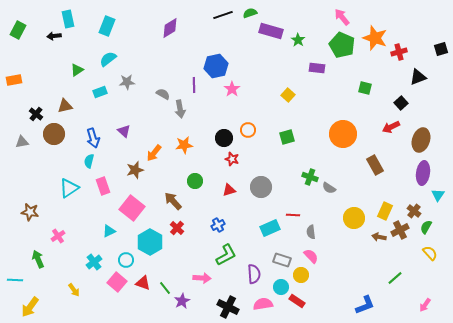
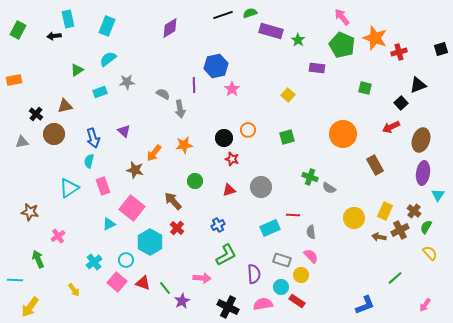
black triangle at (418, 77): moved 8 px down
brown star at (135, 170): rotated 30 degrees clockwise
cyan triangle at (109, 231): moved 7 px up
